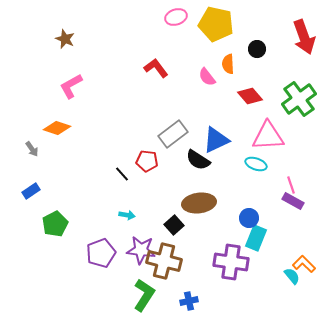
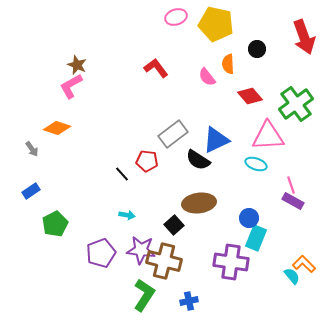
brown star: moved 12 px right, 26 px down
green cross: moved 3 px left, 5 px down
